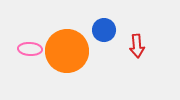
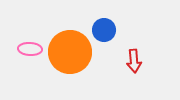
red arrow: moved 3 px left, 15 px down
orange circle: moved 3 px right, 1 px down
